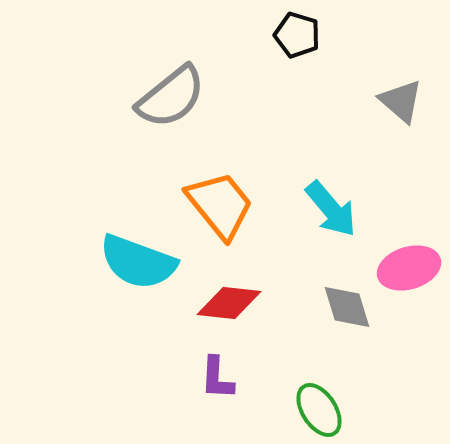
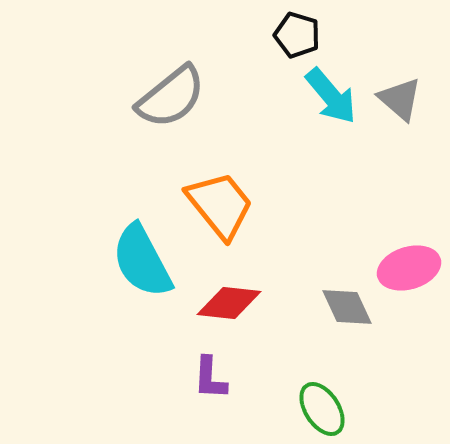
gray triangle: moved 1 px left, 2 px up
cyan arrow: moved 113 px up
cyan semicircle: moved 4 px right, 1 px up; rotated 42 degrees clockwise
gray diamond: rotated 8 degrees counterclockwise
purple L-shape: moved 7 px left
green ellipse: moved 3 px right, 1 px up
